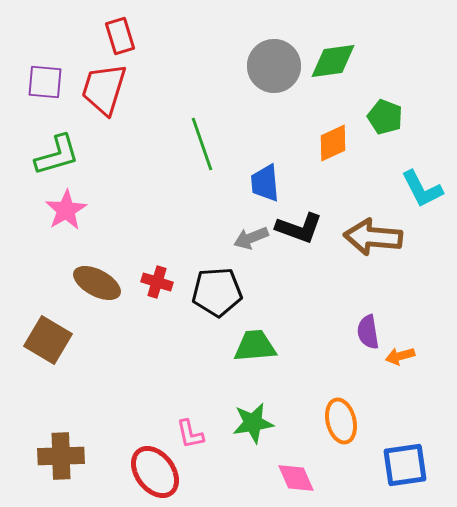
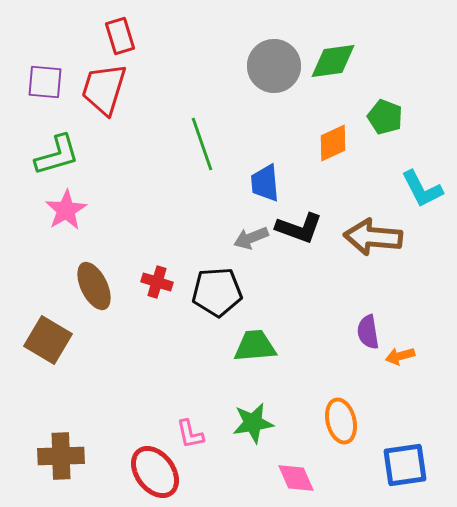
brown ellipse: moved 3 px left, 3 px down; rotated 36 degrees clockwise
